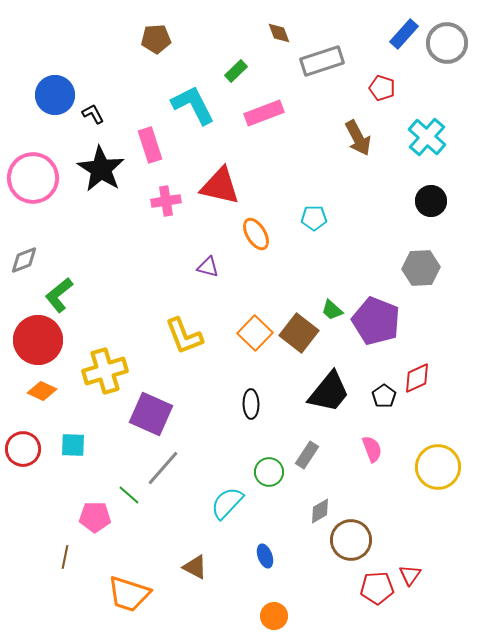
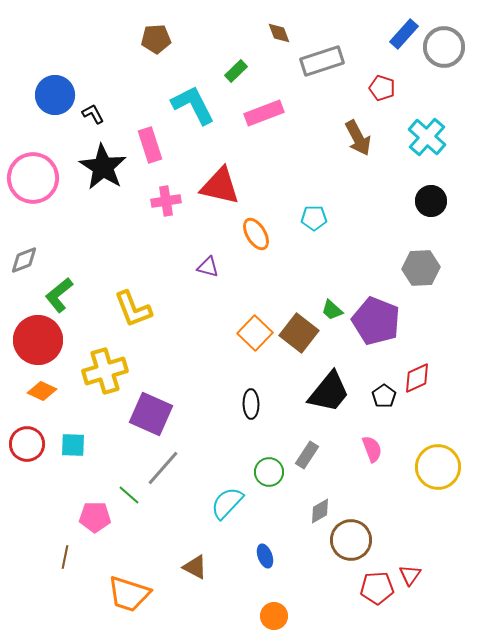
gray circle at (447, 43): moved 3 px left, 4 px down
black star at (101, 169): moved 2 px right, 2 px up
yellow L-shape at (184, 336): moved 51 px left, 27 px up
red circle at (23, 449): moved 4 px right, 5 px up
